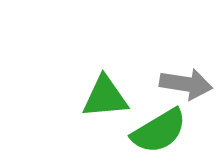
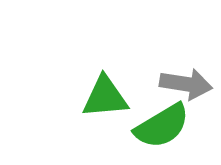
green semicircle: moved 3 px right, 5 px up
